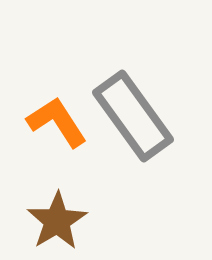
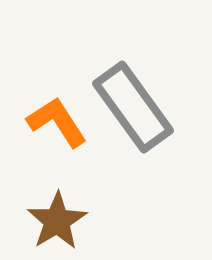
gray rectangle: moved 9 px up
